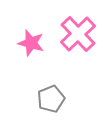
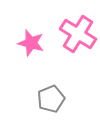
pink cross: rotated 15 degrees counterclockwise
